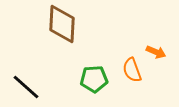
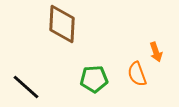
orange arrow: rotated 48 degrees clockwise
orange semicircle: moved 5 px right, 4 px down
